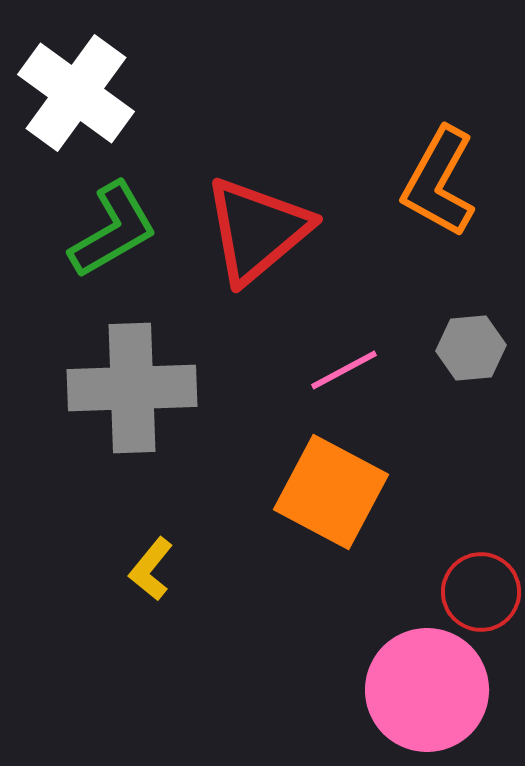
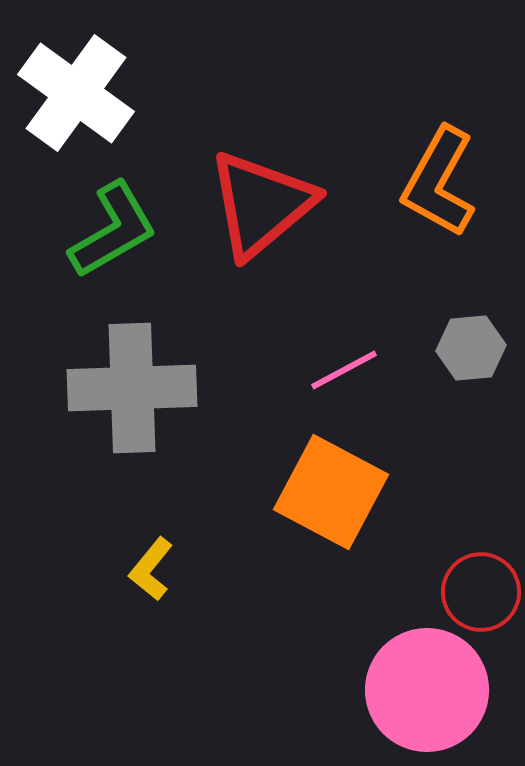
red triangle: moved 4 px right, 26 px up
